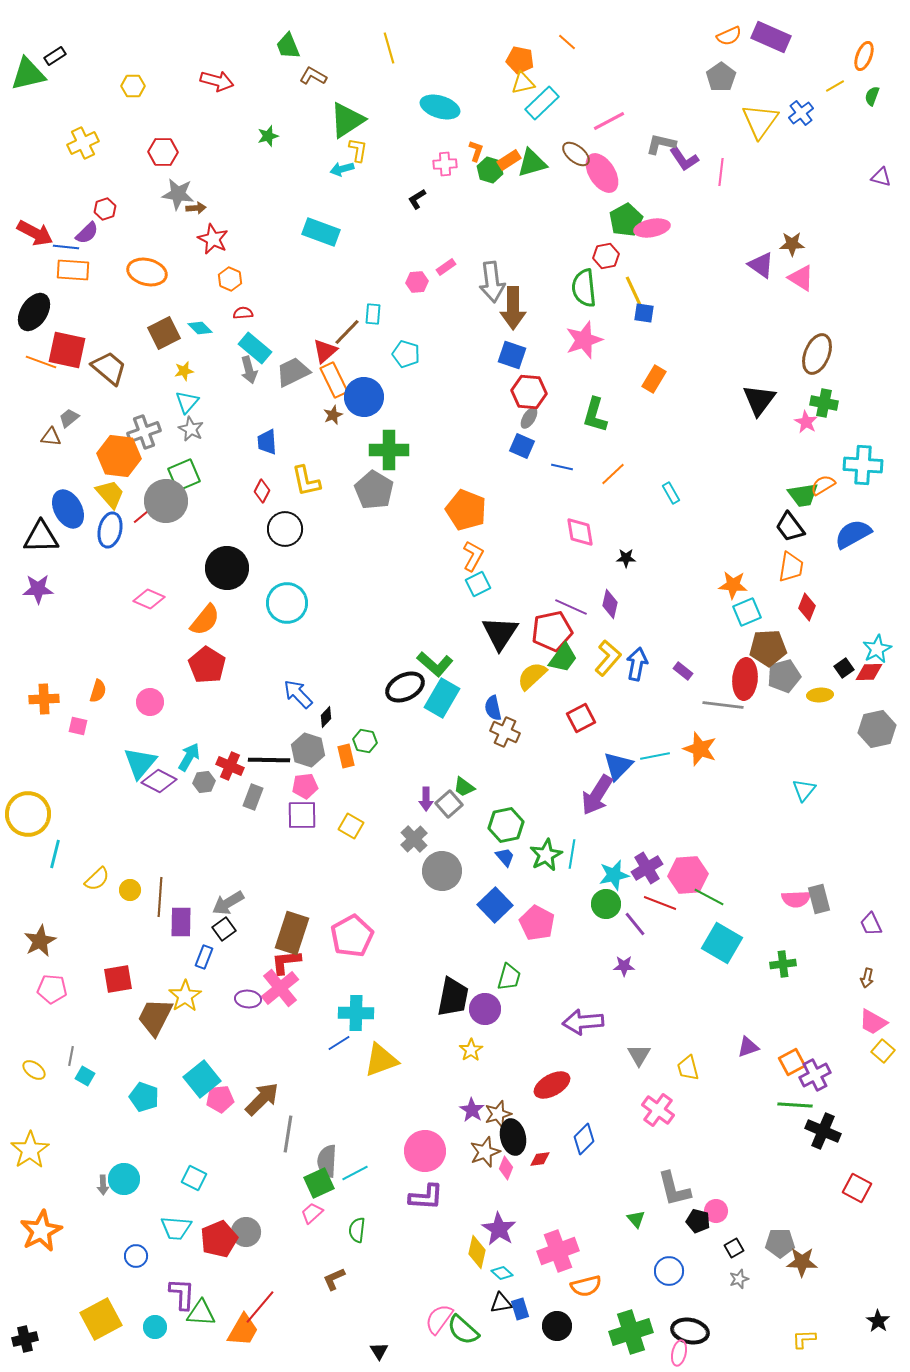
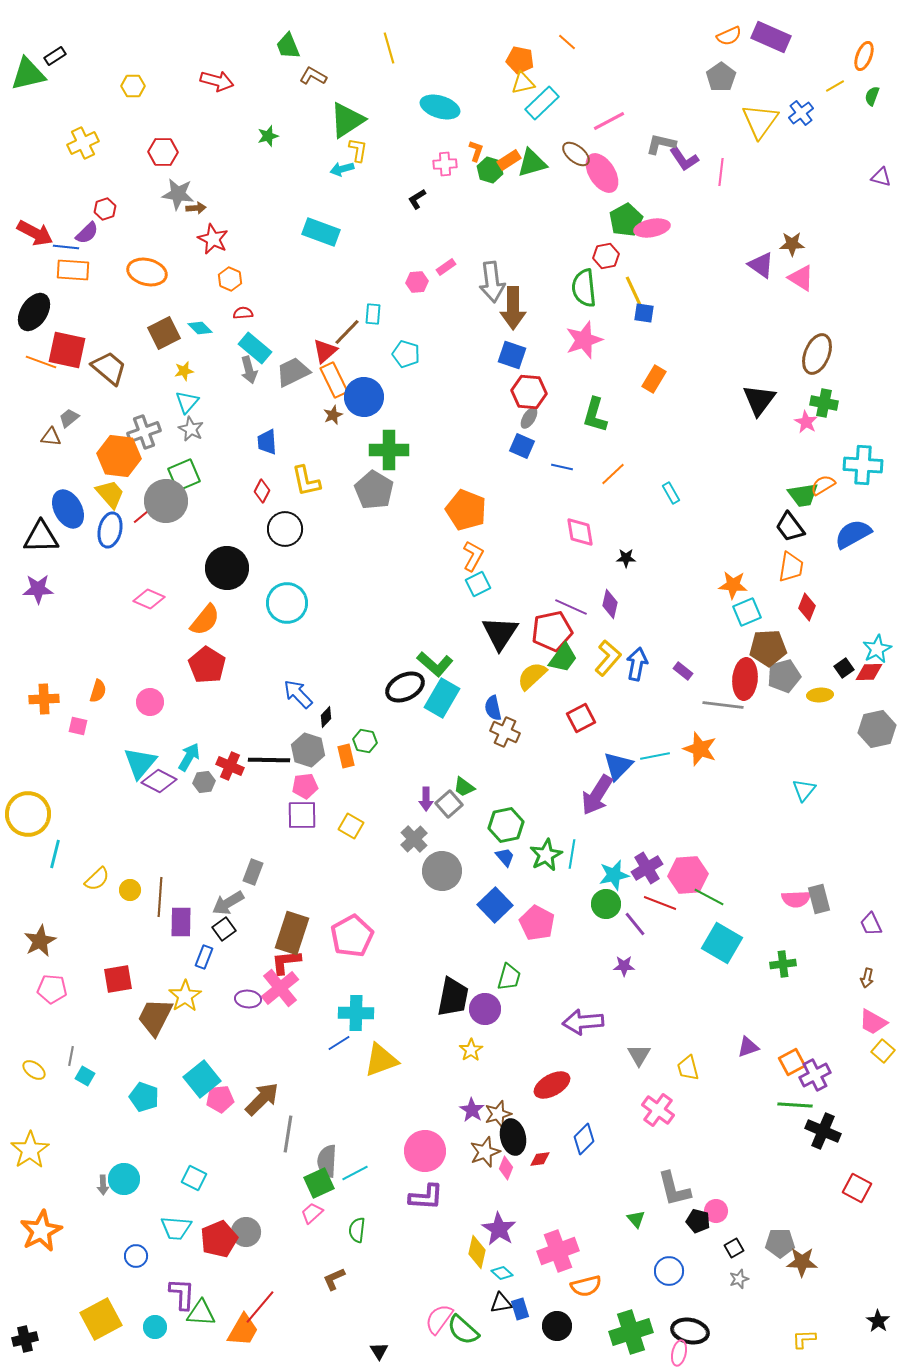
gray rectangle at (253, 797): moved 75 px down
